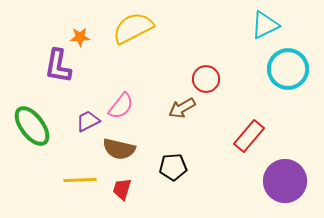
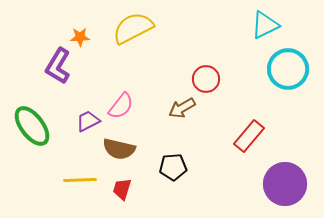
purple L-shape: rotated 21 degrees clockwise
purple circle: moved 3 px down
